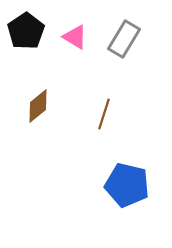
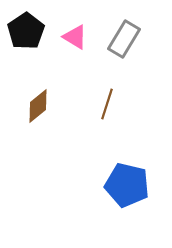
brown line: moved 3 px right, 10 px up
